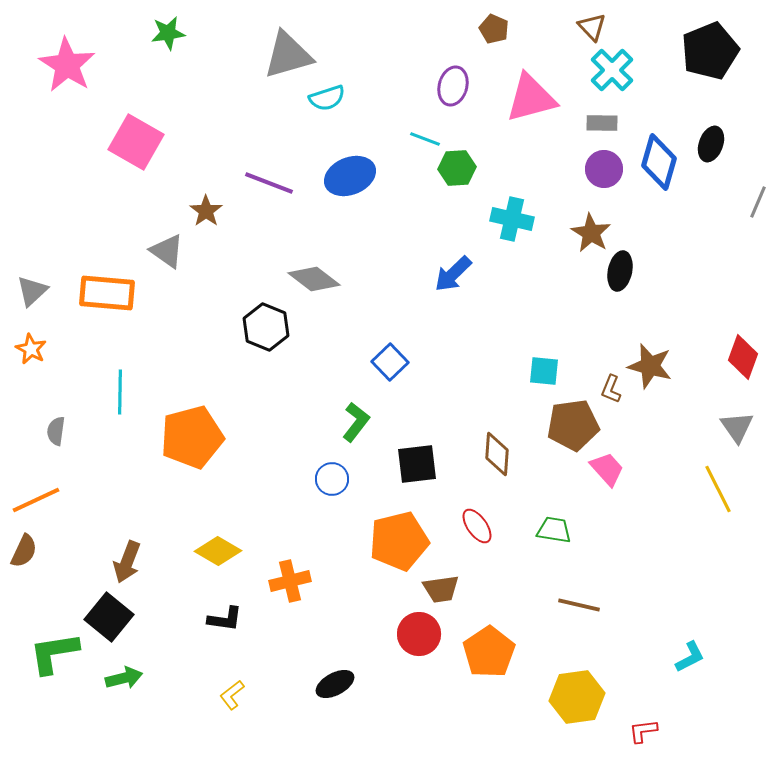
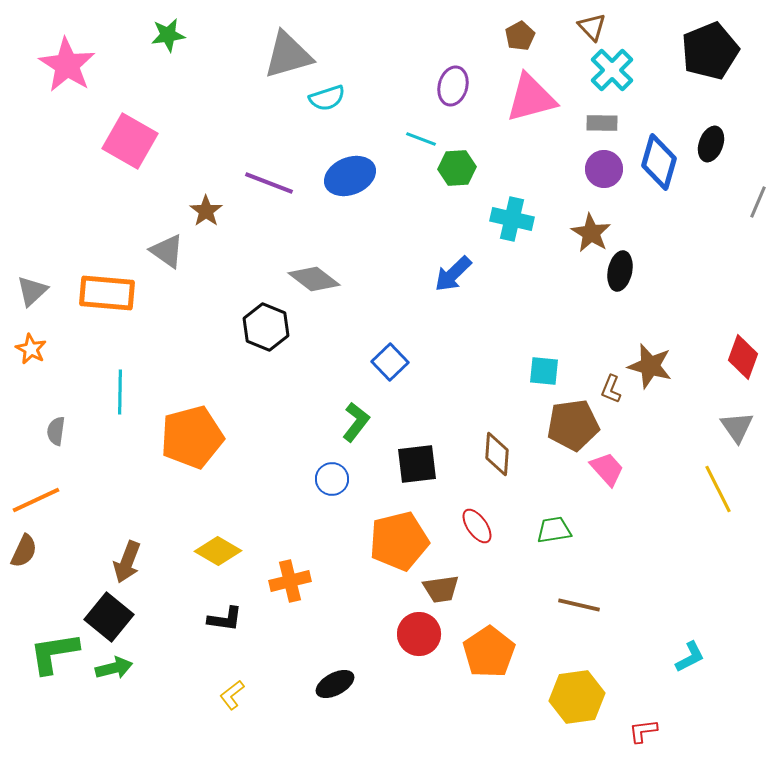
brown pentagon at (494, 29): moved 26 px right, 7 px down; rotated 20 degrees clockwise
green star at (168, 33): moved 2 px down
cyan line at (425, 139): moved 4 px left
pink square at (136, 142): moved 6 px left, 1 px up
green trapezoid at (554, 530): rotated 18 degrees counterclockwise
green arrow at (124, 678): moved 10 px left, 10 px up
